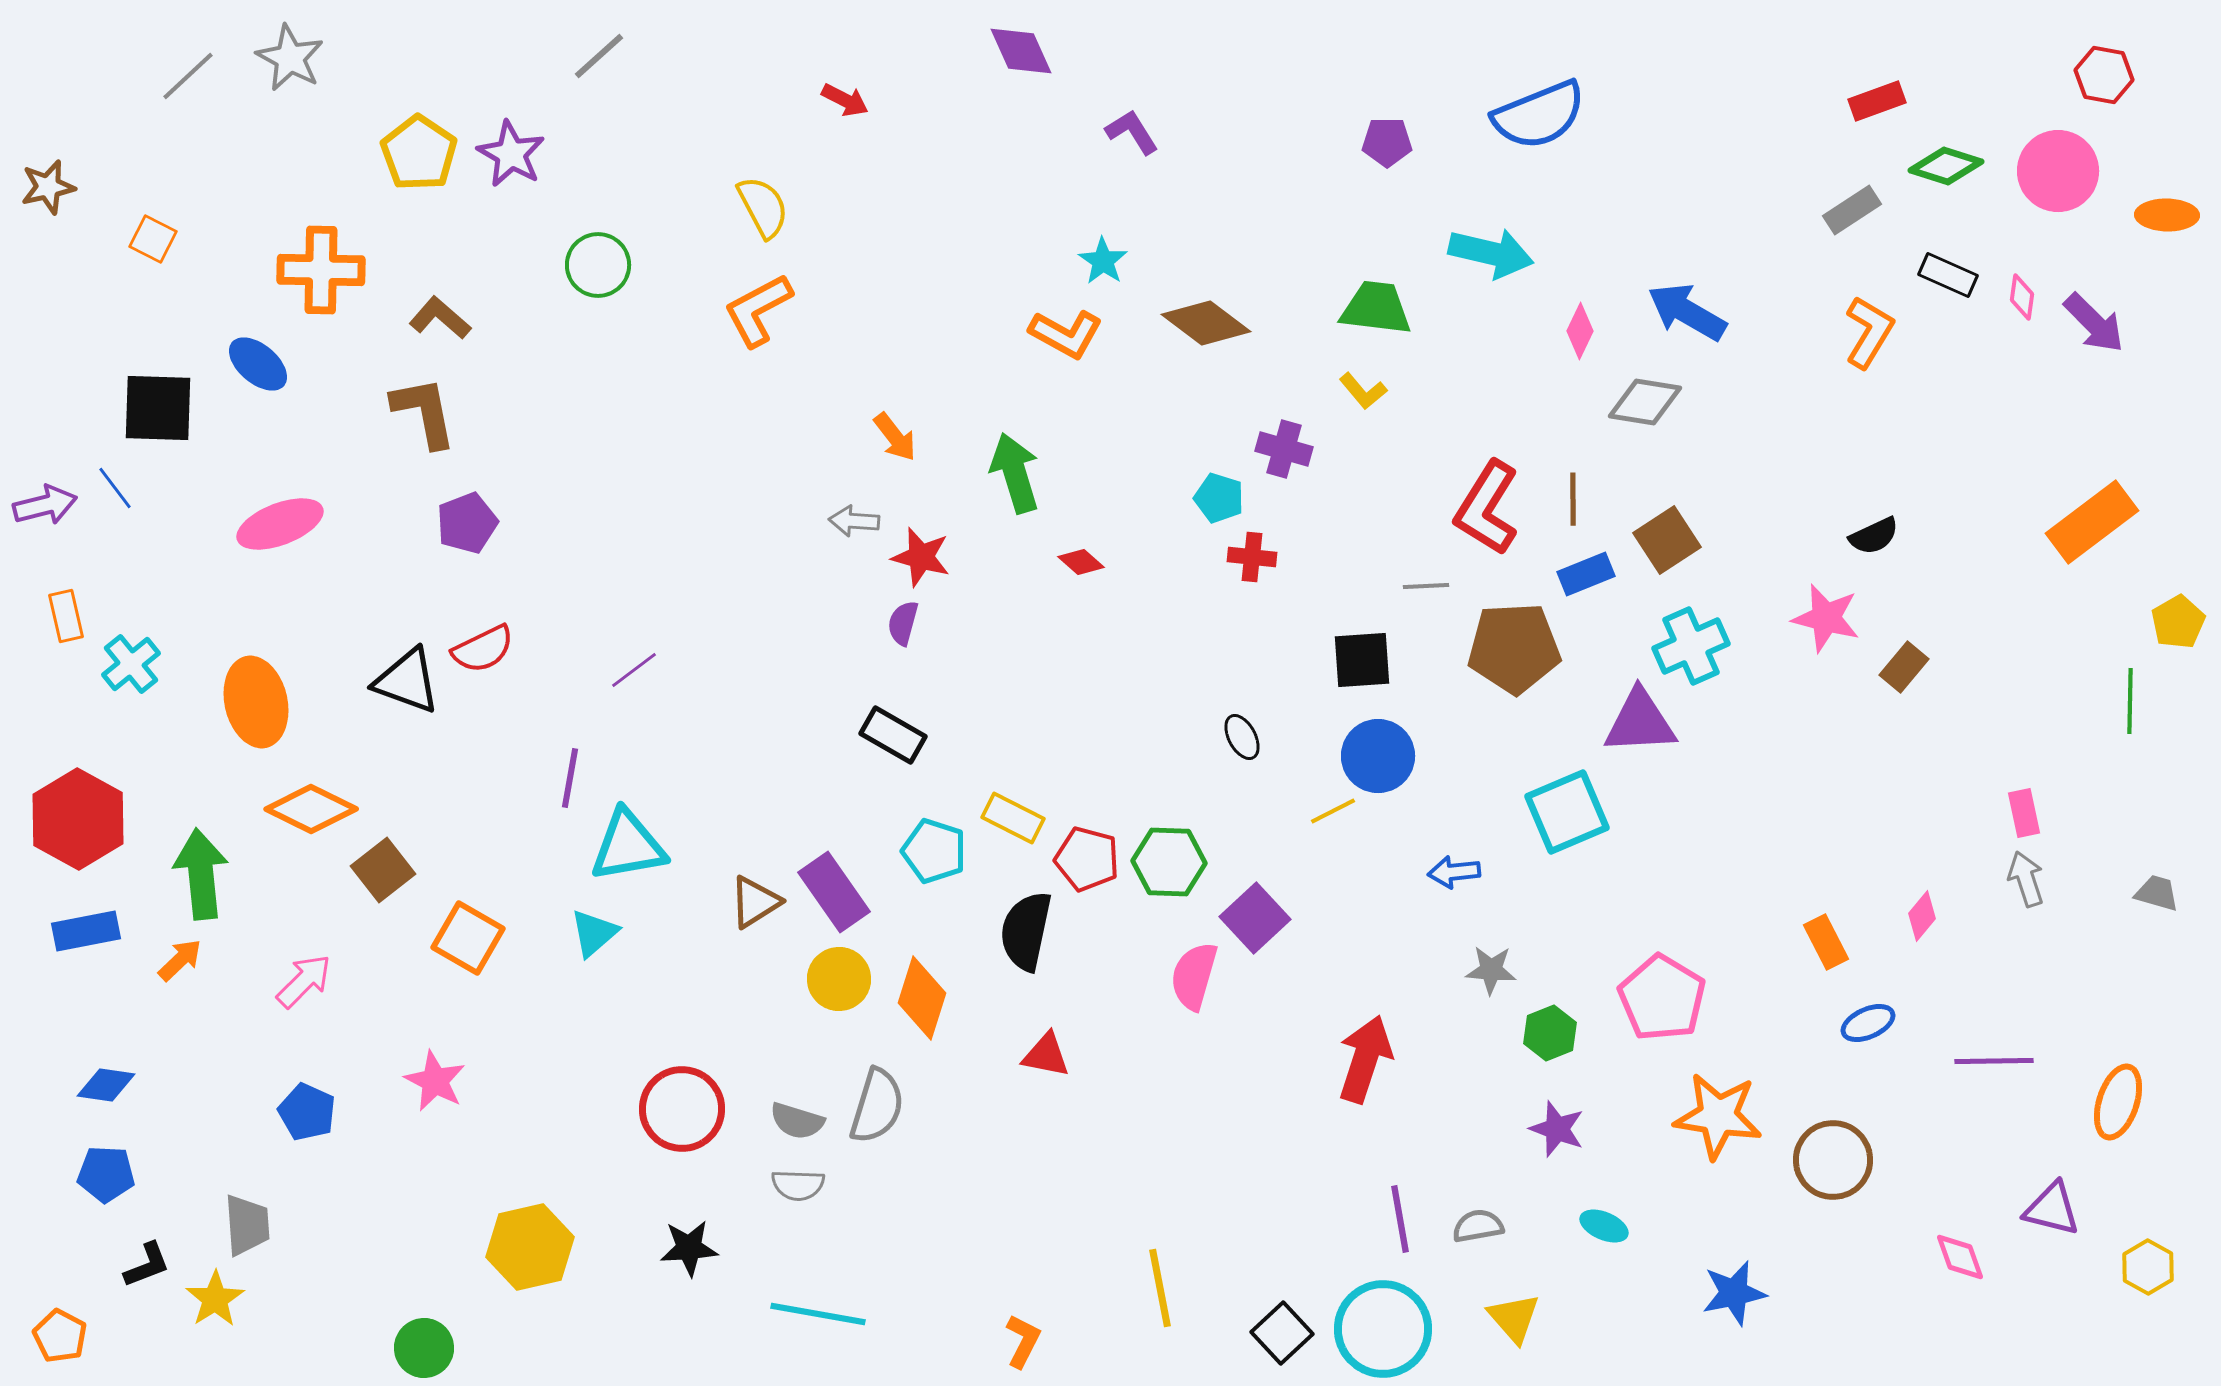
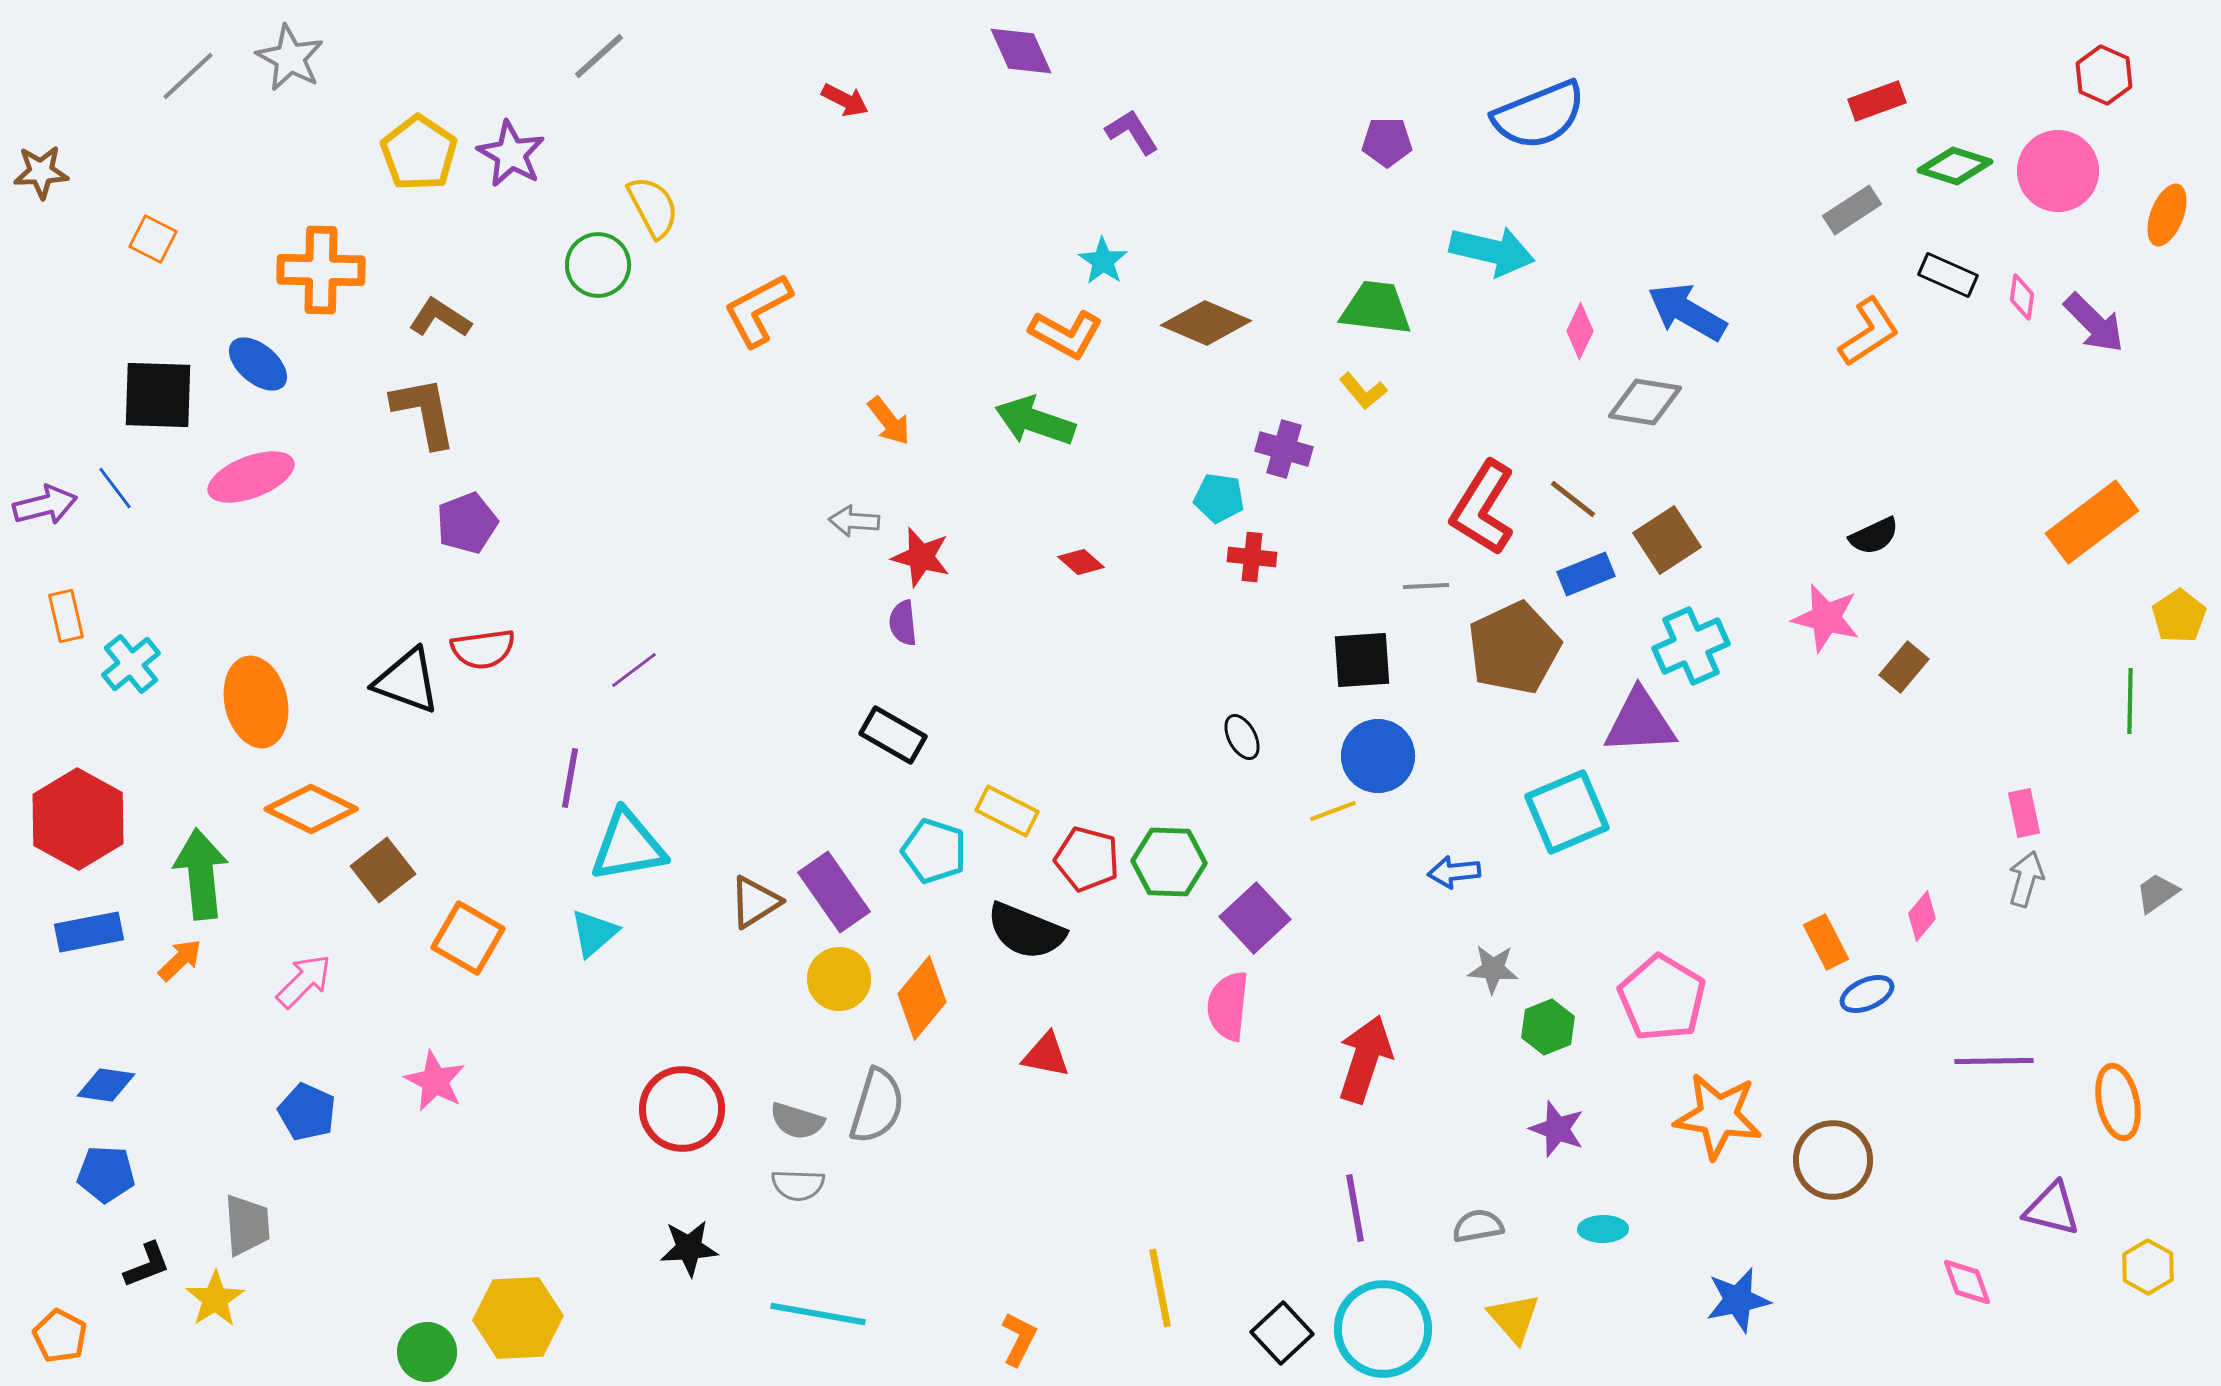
red hexagon at (2104, 75): rotated 14 degrees clockwise
green diamond at (1946, 166): moved 9 px right
brown star at (48, 187): moved 7 px left, 15 px up; rotated 10 degrees clockwise
yellow semicircle at (763, 207): moved 110 px left
orange ellipse at (2167, 215): rotated 70 degrees counterclockwise
cyan arrow at (1491, 253): moved 1 px right, 2 px up
brown L-shape at (440, 318): rotated 8 degrees counterclockwise
brown diamond at (1206, 323): rotated 14 degrees counterclockwise
orange L-shape at (1869, 332): rotated 26 degrees clockwise
black square at (158, 408): moved 13 px up
orange arrow at (895, 437): moved 6 px left, 16 px up
green arrow at (1015, 473): moved 20 px right, 52 px up; rotated 54 degrees counterclockwise
cyan pentagon at (1219, 498): rotated 9 degrees counterclockwise
brown line at (1573, 499): rotated 52 degrees counterclockwise
red L-shape at (1487, 508): moved 4 px left
pink ellipse at (280, 524): moved 29 px left, 47 px up
yellow pentagon at (2178, 622): moved 1 px right, 6 px up; rotated 4 degrees counterclockwise
purple semicircle at (903, 623): rotated 21 degrees counterclockwise
brown pentagon at (1514, 648): rotated 22 degrees counterclockwise
red semicircle at (483, 649): rotated 18 degrees clockwise
yellow line at (1333, 811): rotated 6 degrees clockwise
yellow rectangle at (1013, 818): moved 6 px left, 7 px up
gray arrow at (2026, 879): rotated 34 degrees clockwise
gray trapezoid at (2157, 893): rotated 51 degrees counterclockwise
blue rectangle at (86, 931): moved 3 px right, 1 px down
black semicircle at (1026, 931): rotated 80 degrees counterclockwise
gray star at (1491, 970): moved 2 px right, 1 px up
pink semicircle at (1194, 976): moved 34 px right, 30 px down; rotated 10 degrees counterclockwise
orange diamond at (922, 998): rotated 22 degrees clockwise
blue ellipse at (1868, 1023): moved 1 px left, 29 px up
green hexagon at (1550, 1033): moved 2 px left, 6 px up
orange ellipse at (2118, 1102): rotated 30 degrees counterclockwise
purple line at (1400, 1219): moved 45 px left, 11 px up
cyan ellipse at (1604, 1226): moved 1 px left, 3 px down; rotated 24 degrees counterclockwise
yellow hexagon at (530, 1247): moved 12 px left, 71 px down; rotated 10 degrees clockwise
pink diamond at (1960, 1257): moved 7 px right, 25 px down
blue star at (1734, 1293): moved 4 px right, 7 px down
orange L-shape at (1023, 1341): moved 4 px left, 2 px up
green circle at (424, 1348): moved 3 px right, 4 px down
